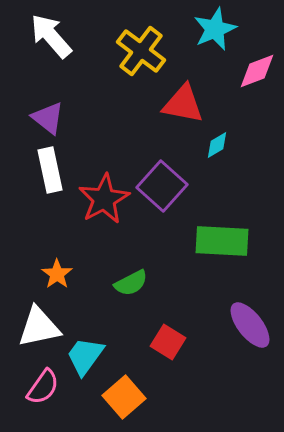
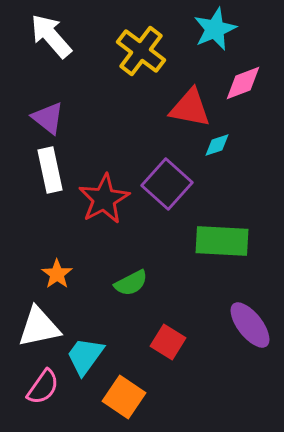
pink diamond: moved 14 px left, 12 px down
red triangle: moved 7 px right, 4 px down
cyan diamond: rotated 12 degrees clockwise
purple square: moved 5 px right, 2 px up
orange square: rotated 15 degrees counterclockwise
